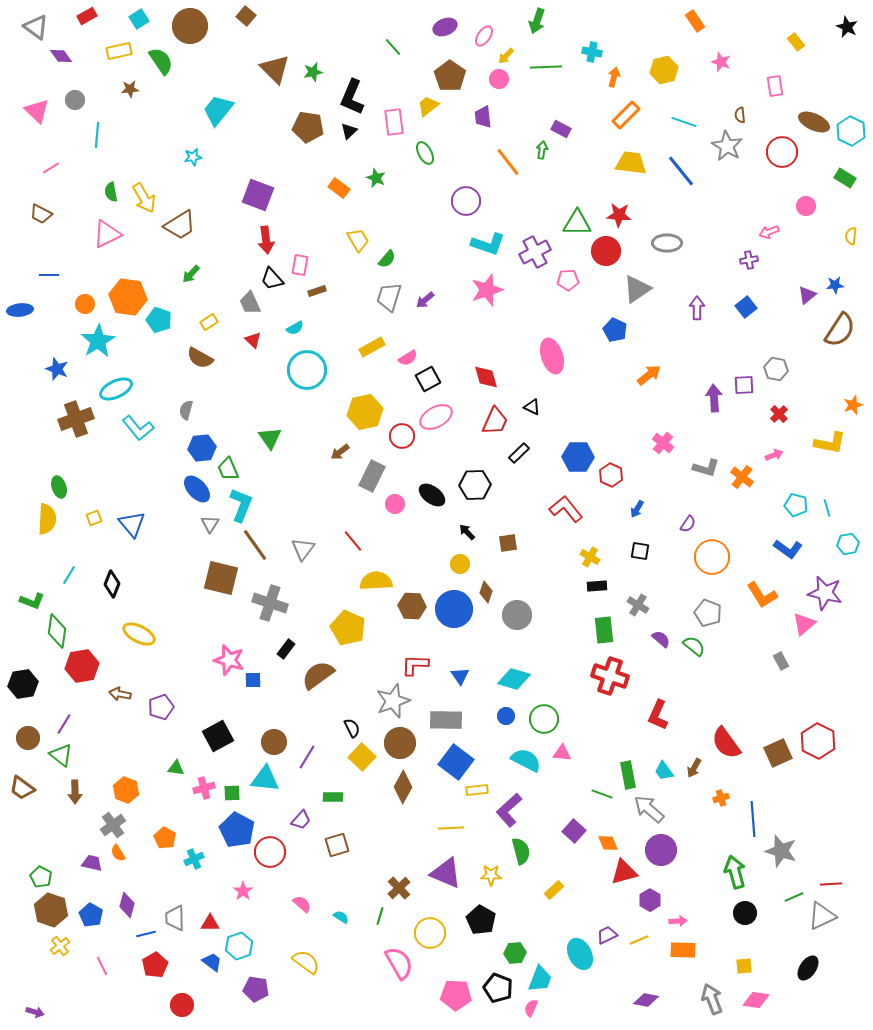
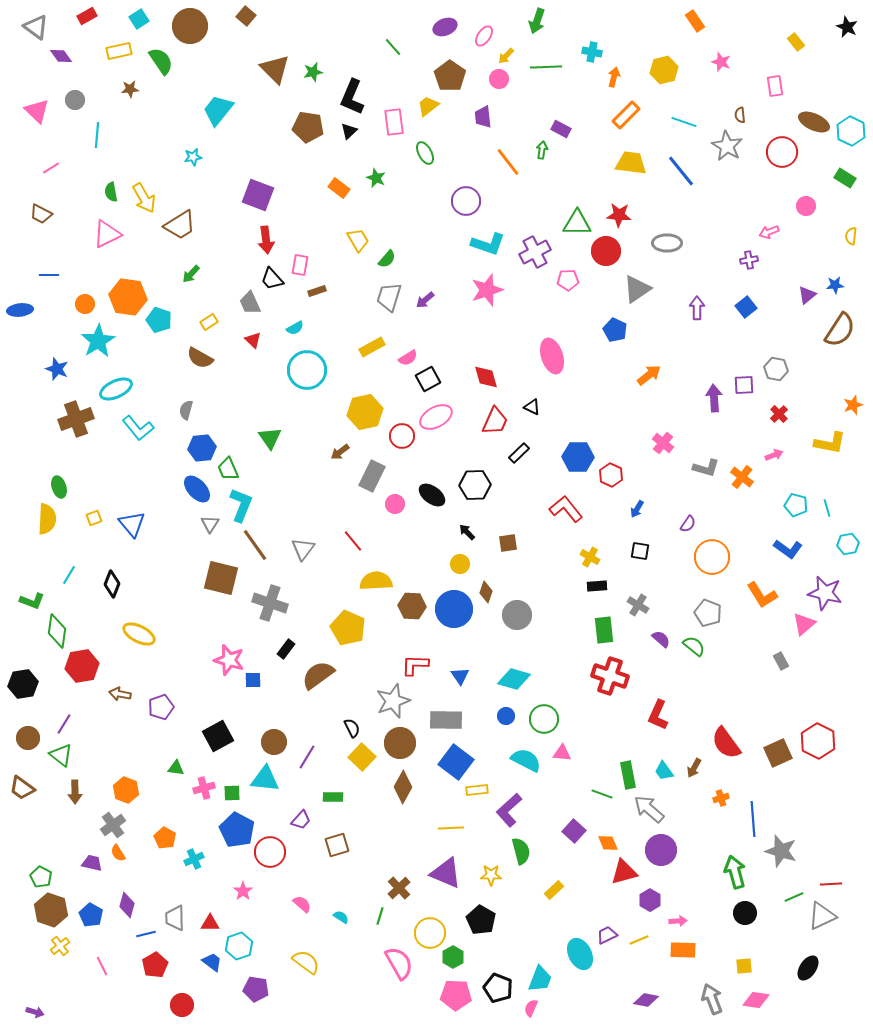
green hexagon at (515, 953): moved 62 px left, 4 px down; rotated 25 degrees counterclockwise
